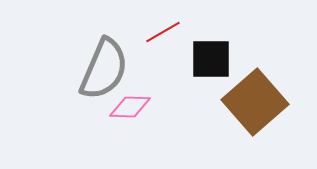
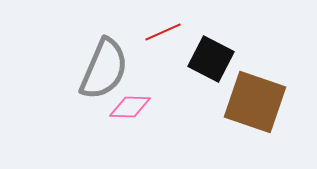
red line: rotated 6 degrees clockwise
black square: rotated 27 degrees clockwise
brown square: rotated 30 degrees counterclockwise
